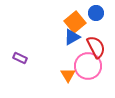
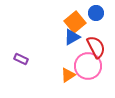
purple rectangle: moved 1 px right, 1 px down
orange triangle: rotated 28 degrees clockwise
